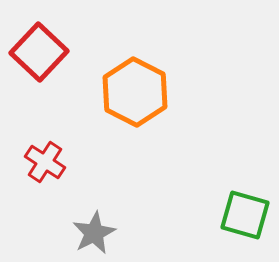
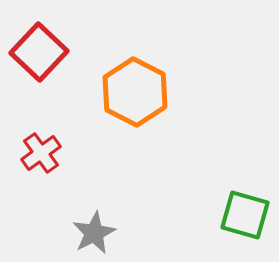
red cross: moved 4 px left, 9 px up; rotated 21 degrees clockwise
